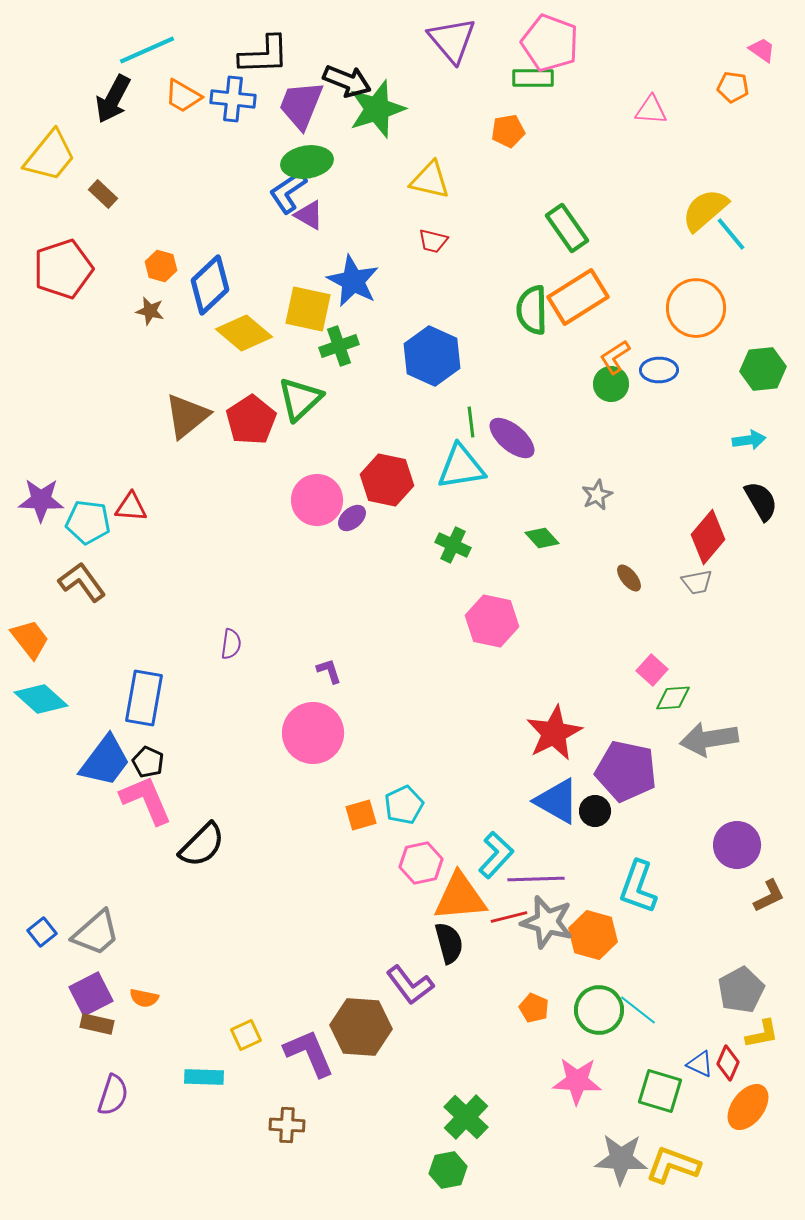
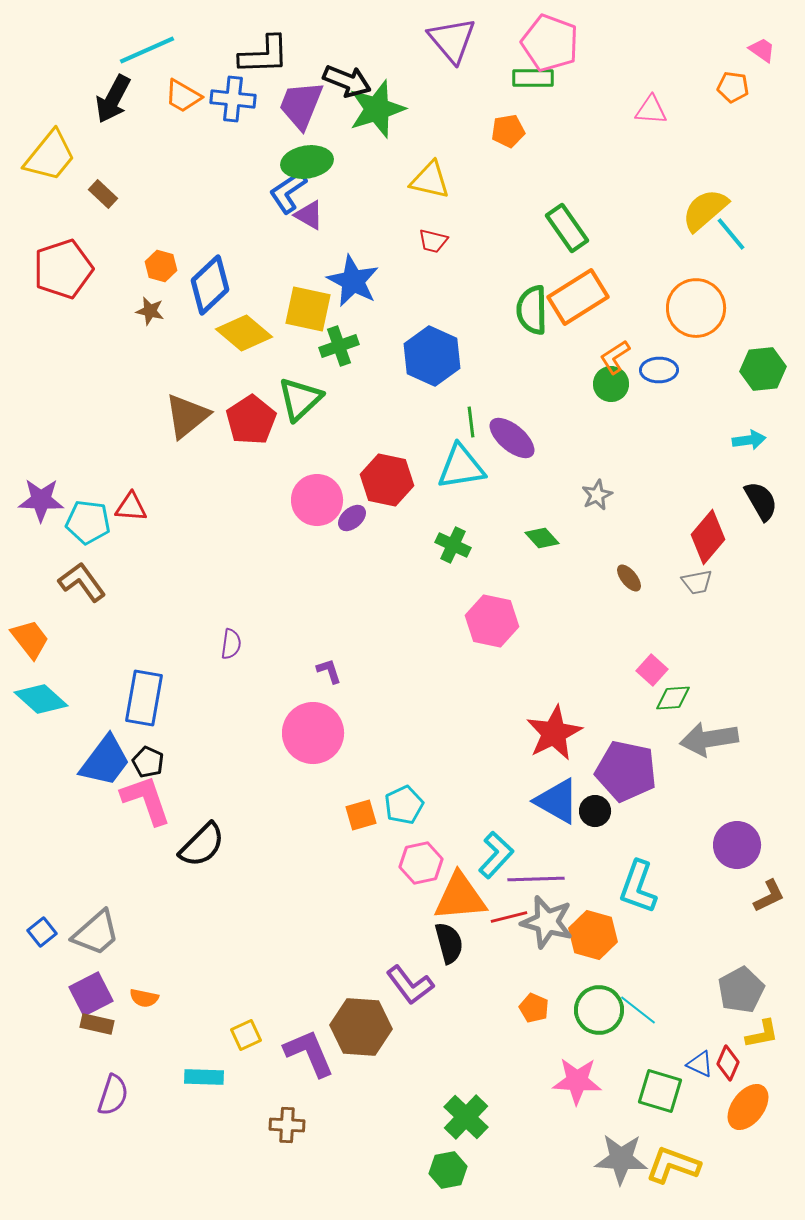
pink L-shape at (146, 800): rotated 4 degrees clockwise
